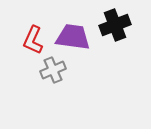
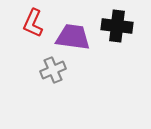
black cross: moved 2 px right, 1 px down; rotated 28 degrees clockwise
red L-shape: moved 17 px up
